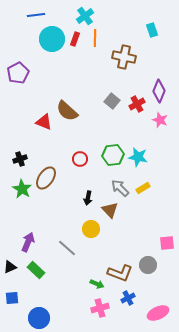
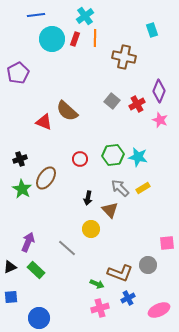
blue square: moved 1 px left, 1 px up
pink ellipse: moved 1 px right, 3 px up
